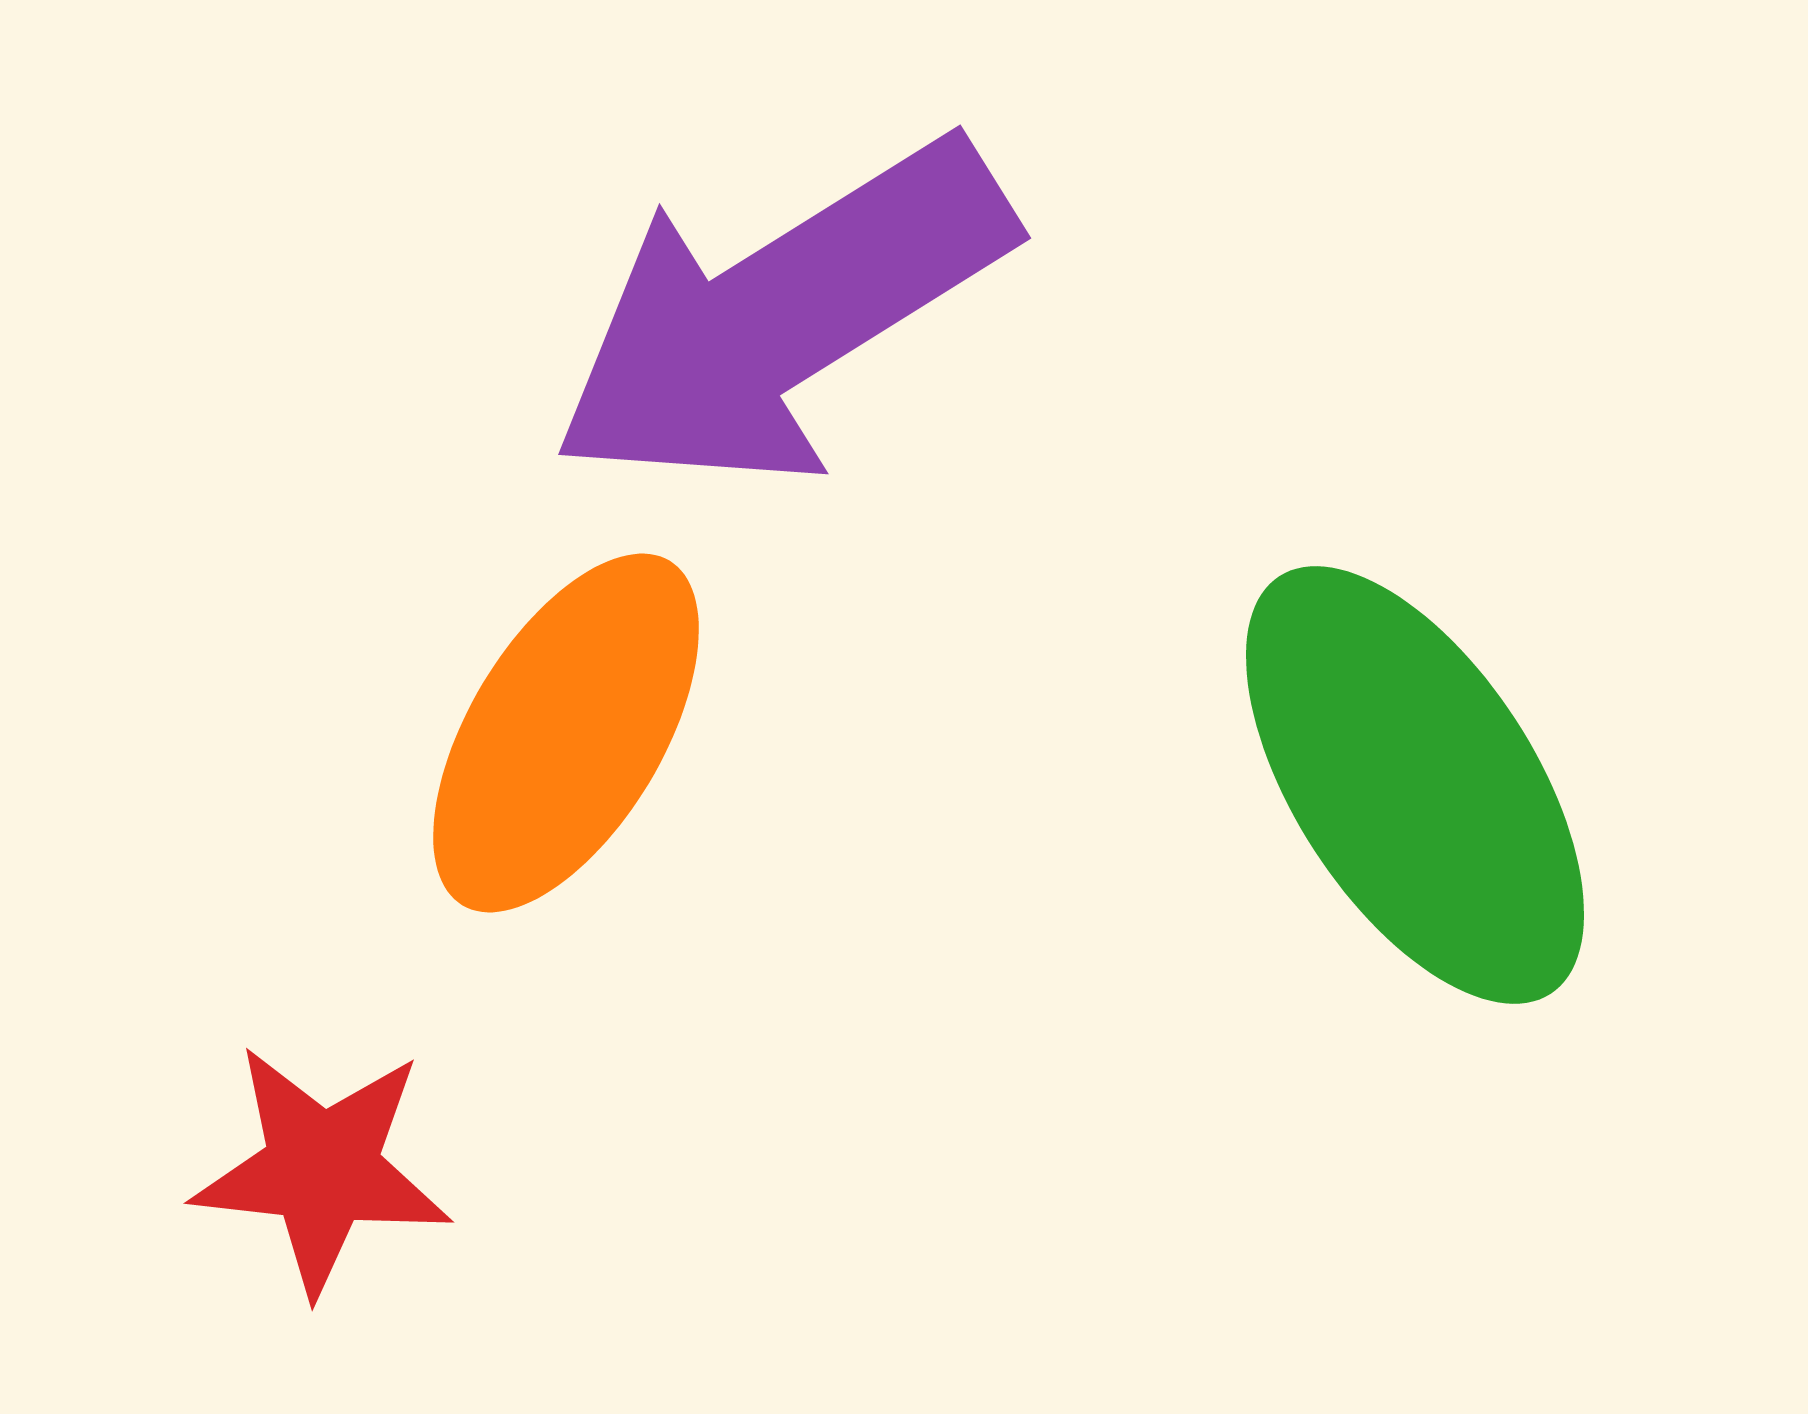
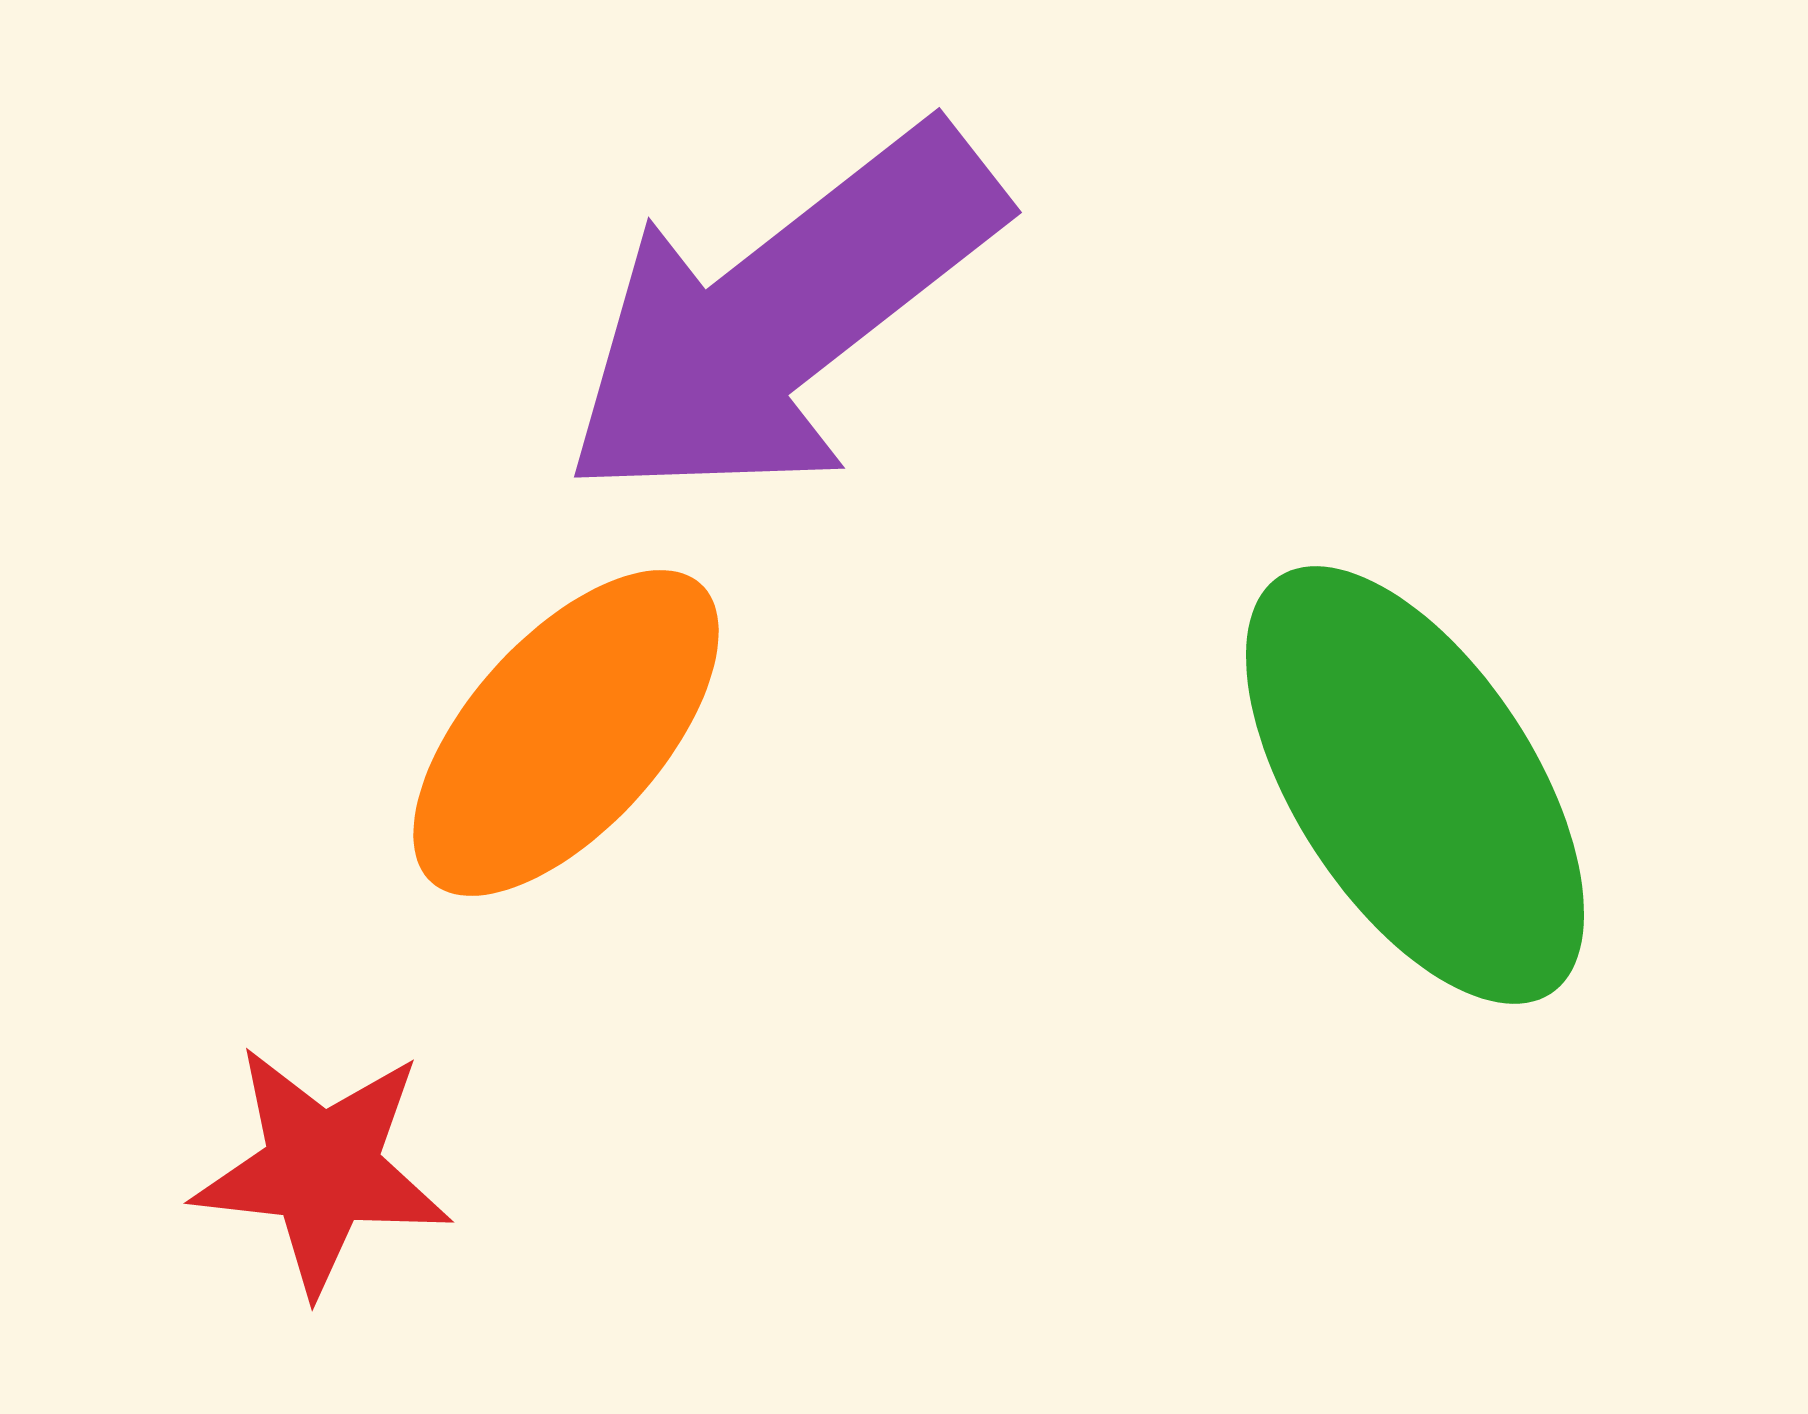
purple arrow: rotated 6 degrees counterclockwise
orange ellipse: rotated 11 degrees clockwise
